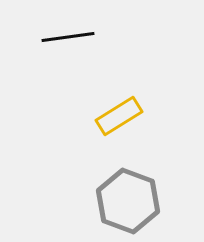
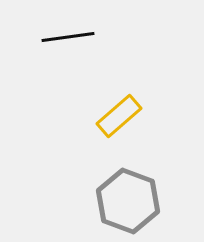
yellow rectangle: rotated 9 degrees counterclockwise
